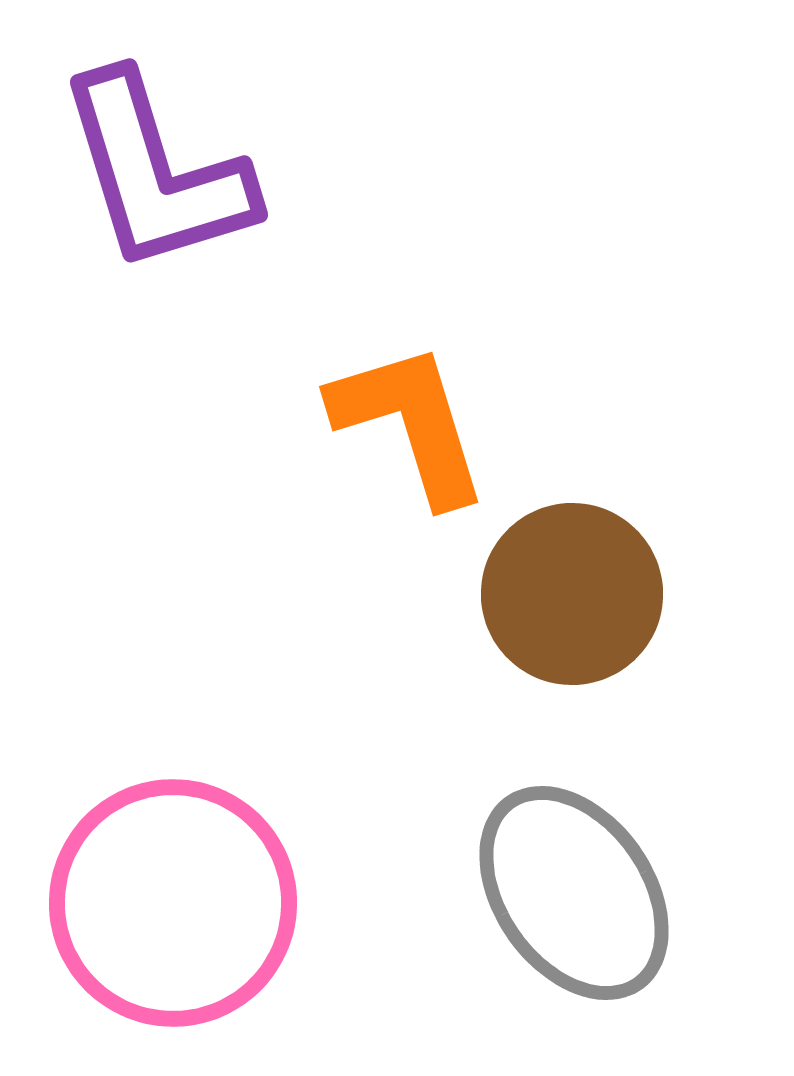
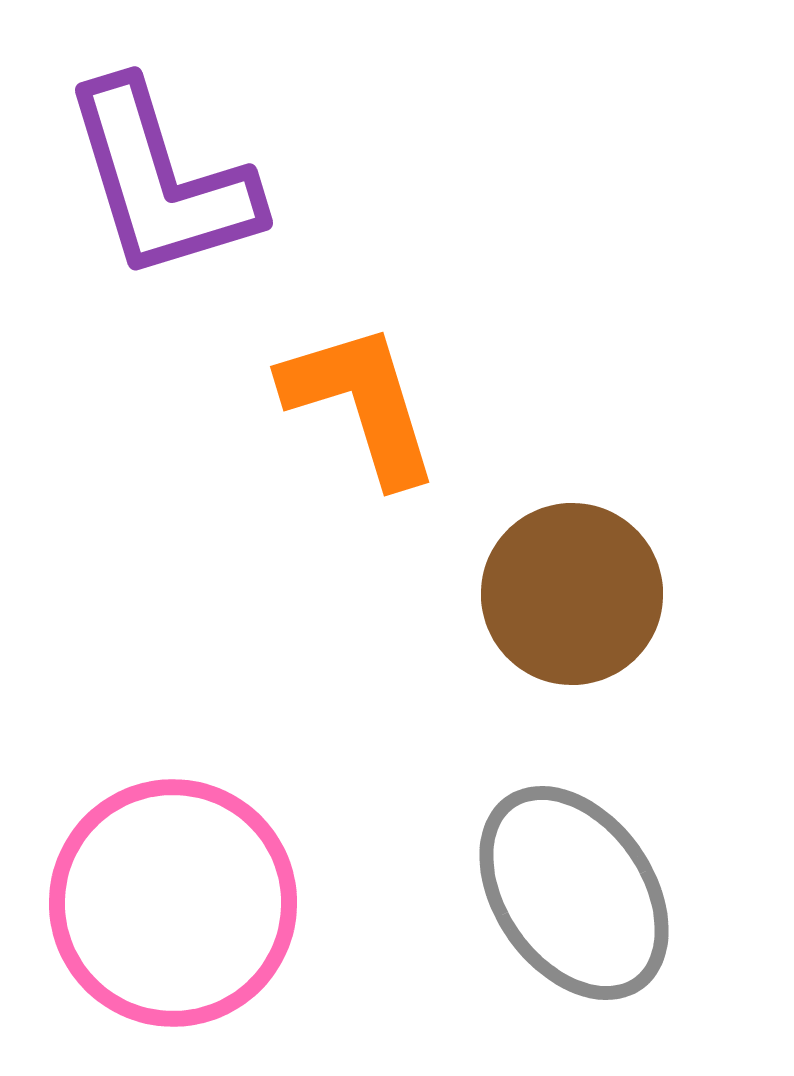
purple L-shape: moved 5 px right, 8 px down
orange L-shape: moved 49 px left, 20 px up
